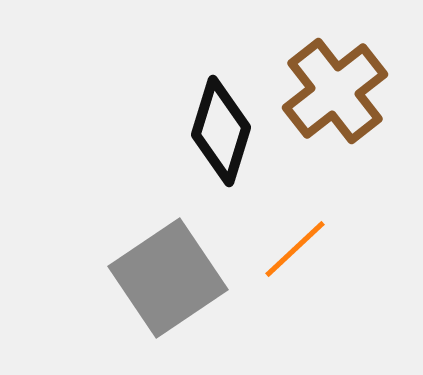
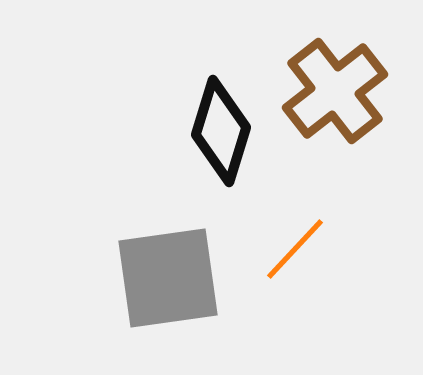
orange line: rotated 4 degrees counterclockwise
gray square: rotated 26 degrees clockwise
